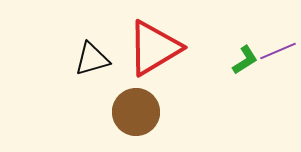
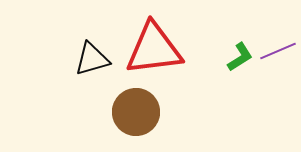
red triangle: moved 1 px down; rotated 24 degrees clockwise
green L-shape: moved 5 px left, 3 px up
